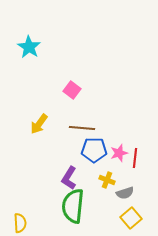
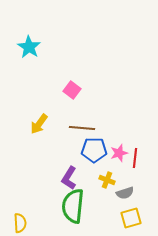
yellow square: rotated 25 degrees clockwise
